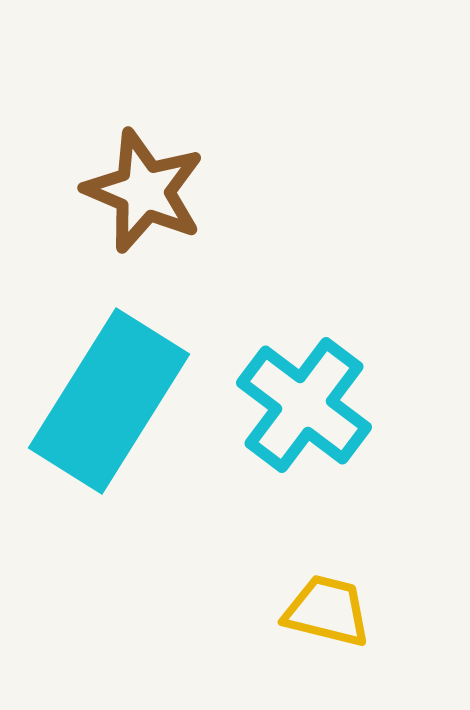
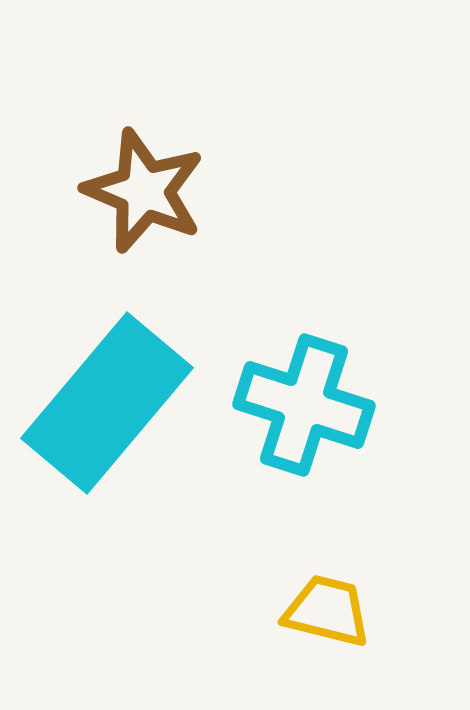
cyan rectangle: moved 2 px left, 2 px down; rotated 8 degrees clockwise
cyan cross: rotated 19 degrees counterclockwise
